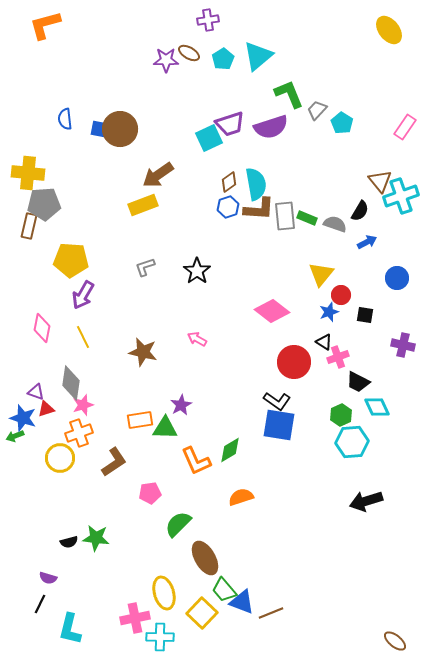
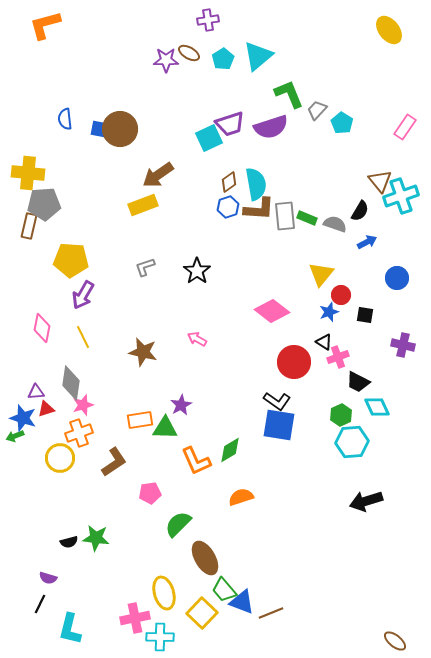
purple triangle at (36, 392): rotated 24 degrees counterclockwise
